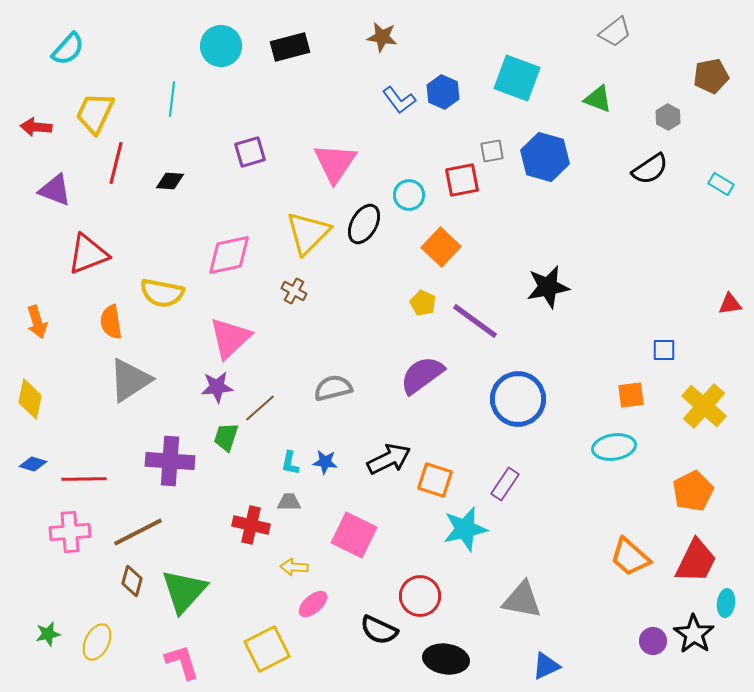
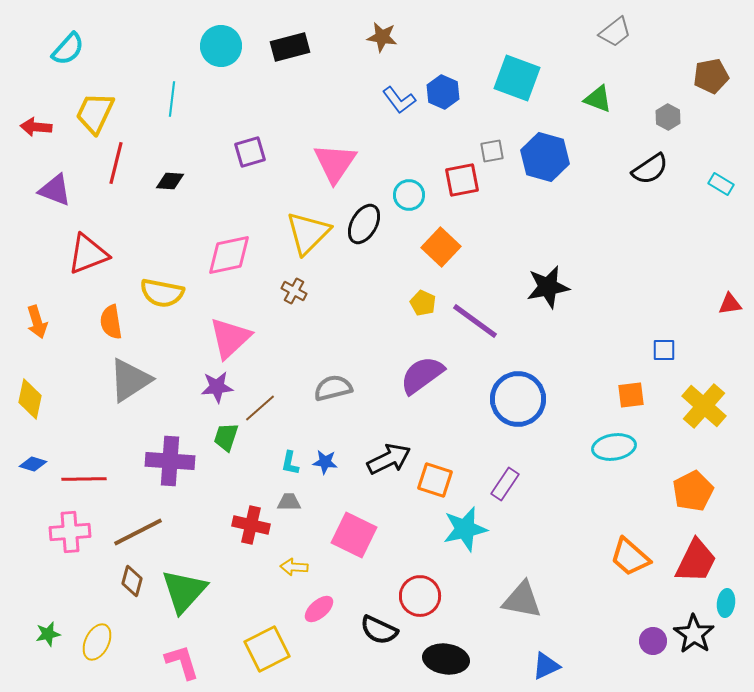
pink ellipse at (313, 604): moved 6 px right, 5 px down
